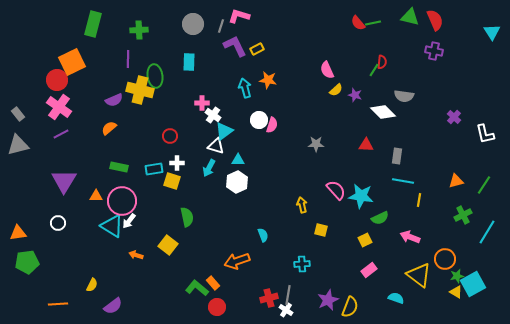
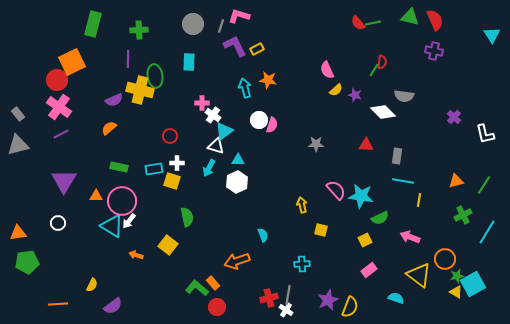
cyan triangle at (492, 32): moved 3 px down
